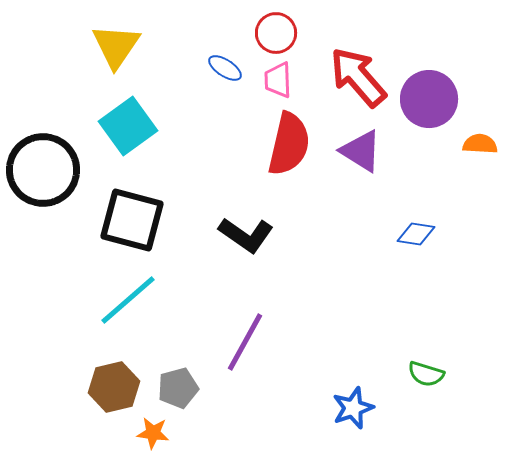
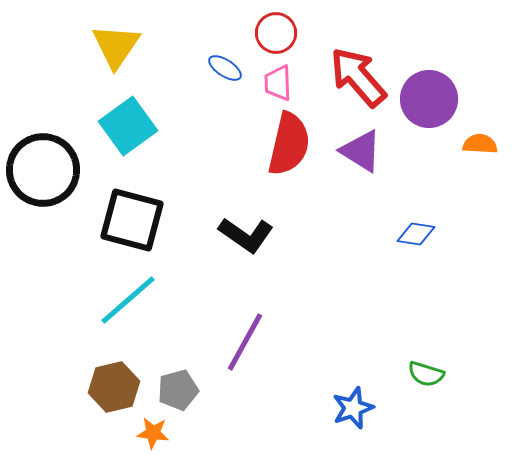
pink trapezoid: moved 3 px down
gray pentagon: moved 2 px down
